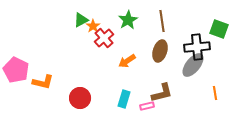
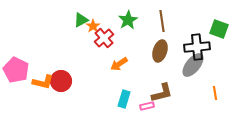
orange arrow: moved 8 px left, 3 px down
red circle: moved 19 px left, 17 px up
